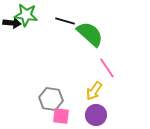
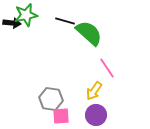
green star: rotated 20 degrees counterclockwise
green semicircle: moved 1 px left, 1 px up
pink square: rotated 12 degrees counterclockwise
